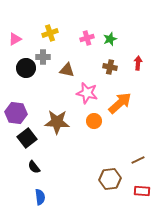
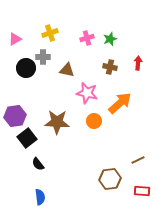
purple hexagon: moved 1 px left, 3 px down; rotated 15 degrees counterclockwise
black semicircle: moved 4 px right, 3 px up
